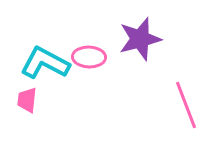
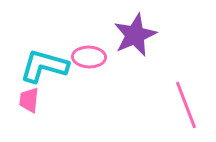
purple star: moved 5 px left, 4 px up; rotated 9 degrees counterclockwise
cyan L-shape: moved 1 px left, 3 px down; rotated 12 degrees counterclockwise
pink trapezoid: moved 2 px right
